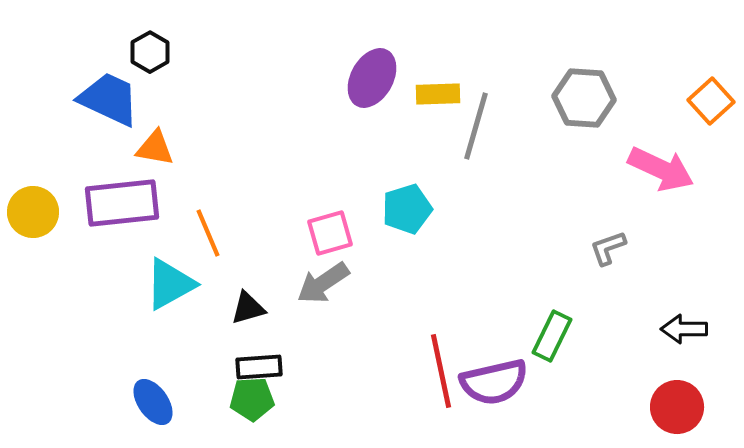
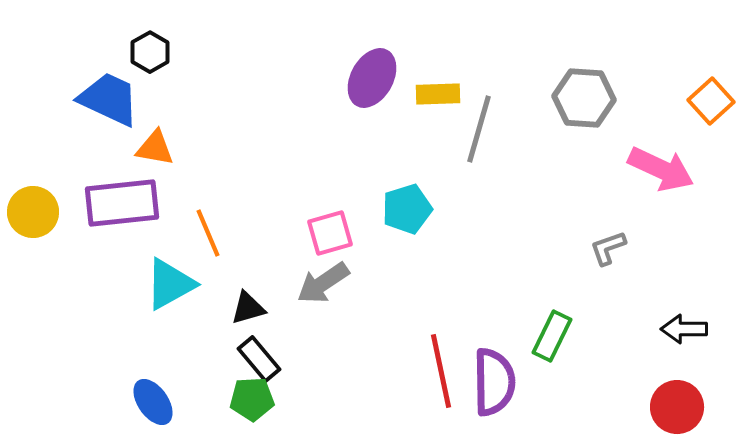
gray line: moved 3 px right, 3 px down
black rectangle: moved 8 px up; rotated 54 degrees clockwise
purple semicircle: rotated 78 degrees counterclockwise
